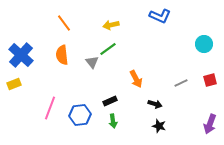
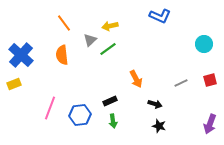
yellow arrow: moved 1 px left, 1 px down
gray triangle: moved 2 px left, 22 px up; rotated 24 degrees clockwise
